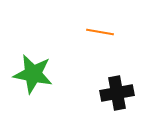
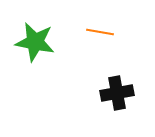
green star: moved 2 px right, 32 px up
